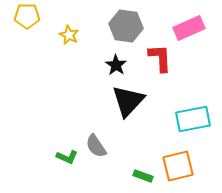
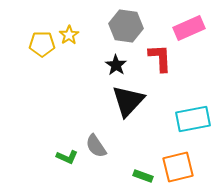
yellow pentagon: moved 15 px right, 28 px down
yellow star: rotated 12 degrees clockwise
orange square: moved 1 px down
